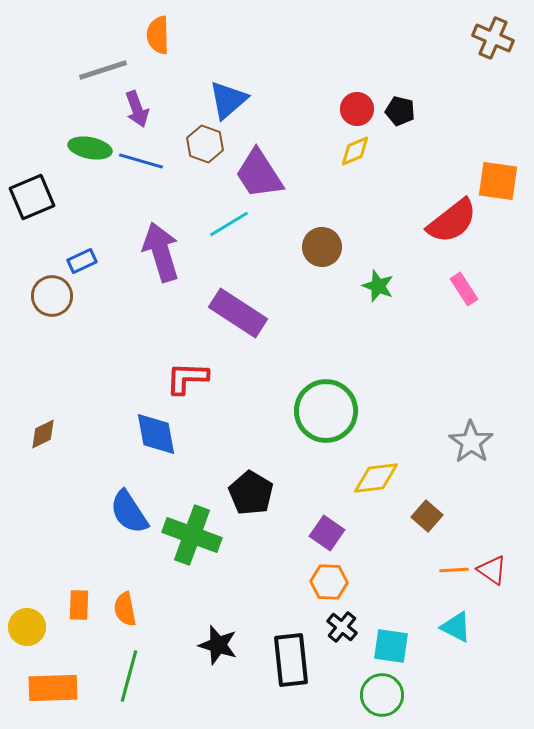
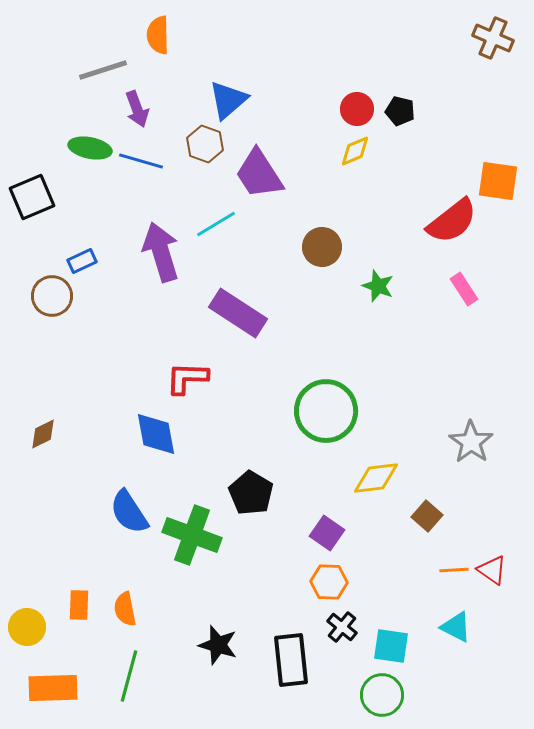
cyan line at (229, 224): moved 13 px left
